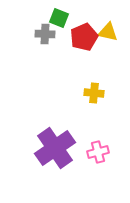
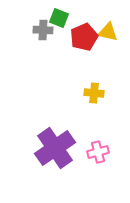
gray cross: moved 2 px left, 4 px up
